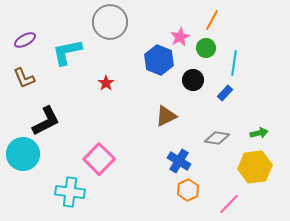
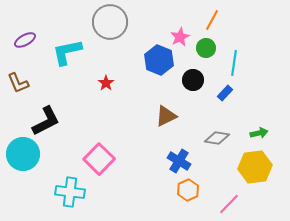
brown L-shape: moved 6 px left, 5 px down
